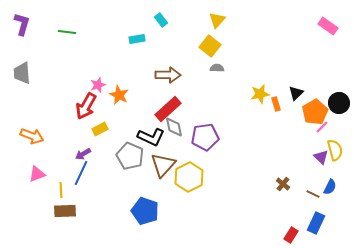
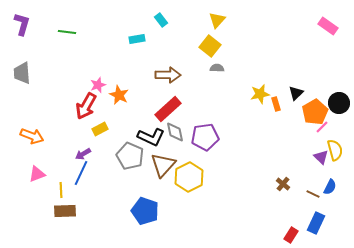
gray diamond at (174, 127): moved 1 px right, 5 px down
